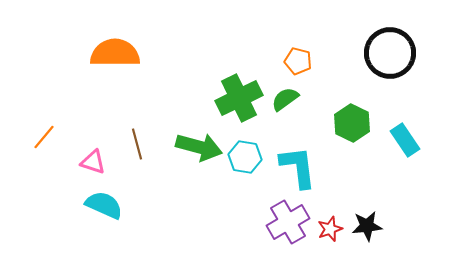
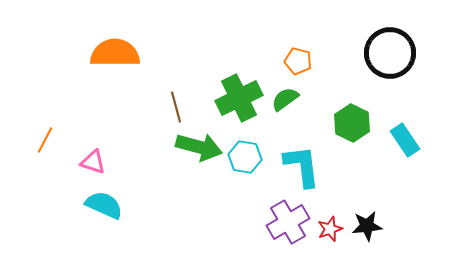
orange line: moved 1 px right, 3 px down; rotated 12 degrees counterclockwise
brown line: moved 39 px right, 37 px up
cyan L-shape: moved 4 px right, 1 px up
